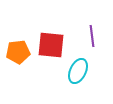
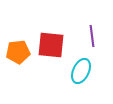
cyan ellipse: moved 3 px right
